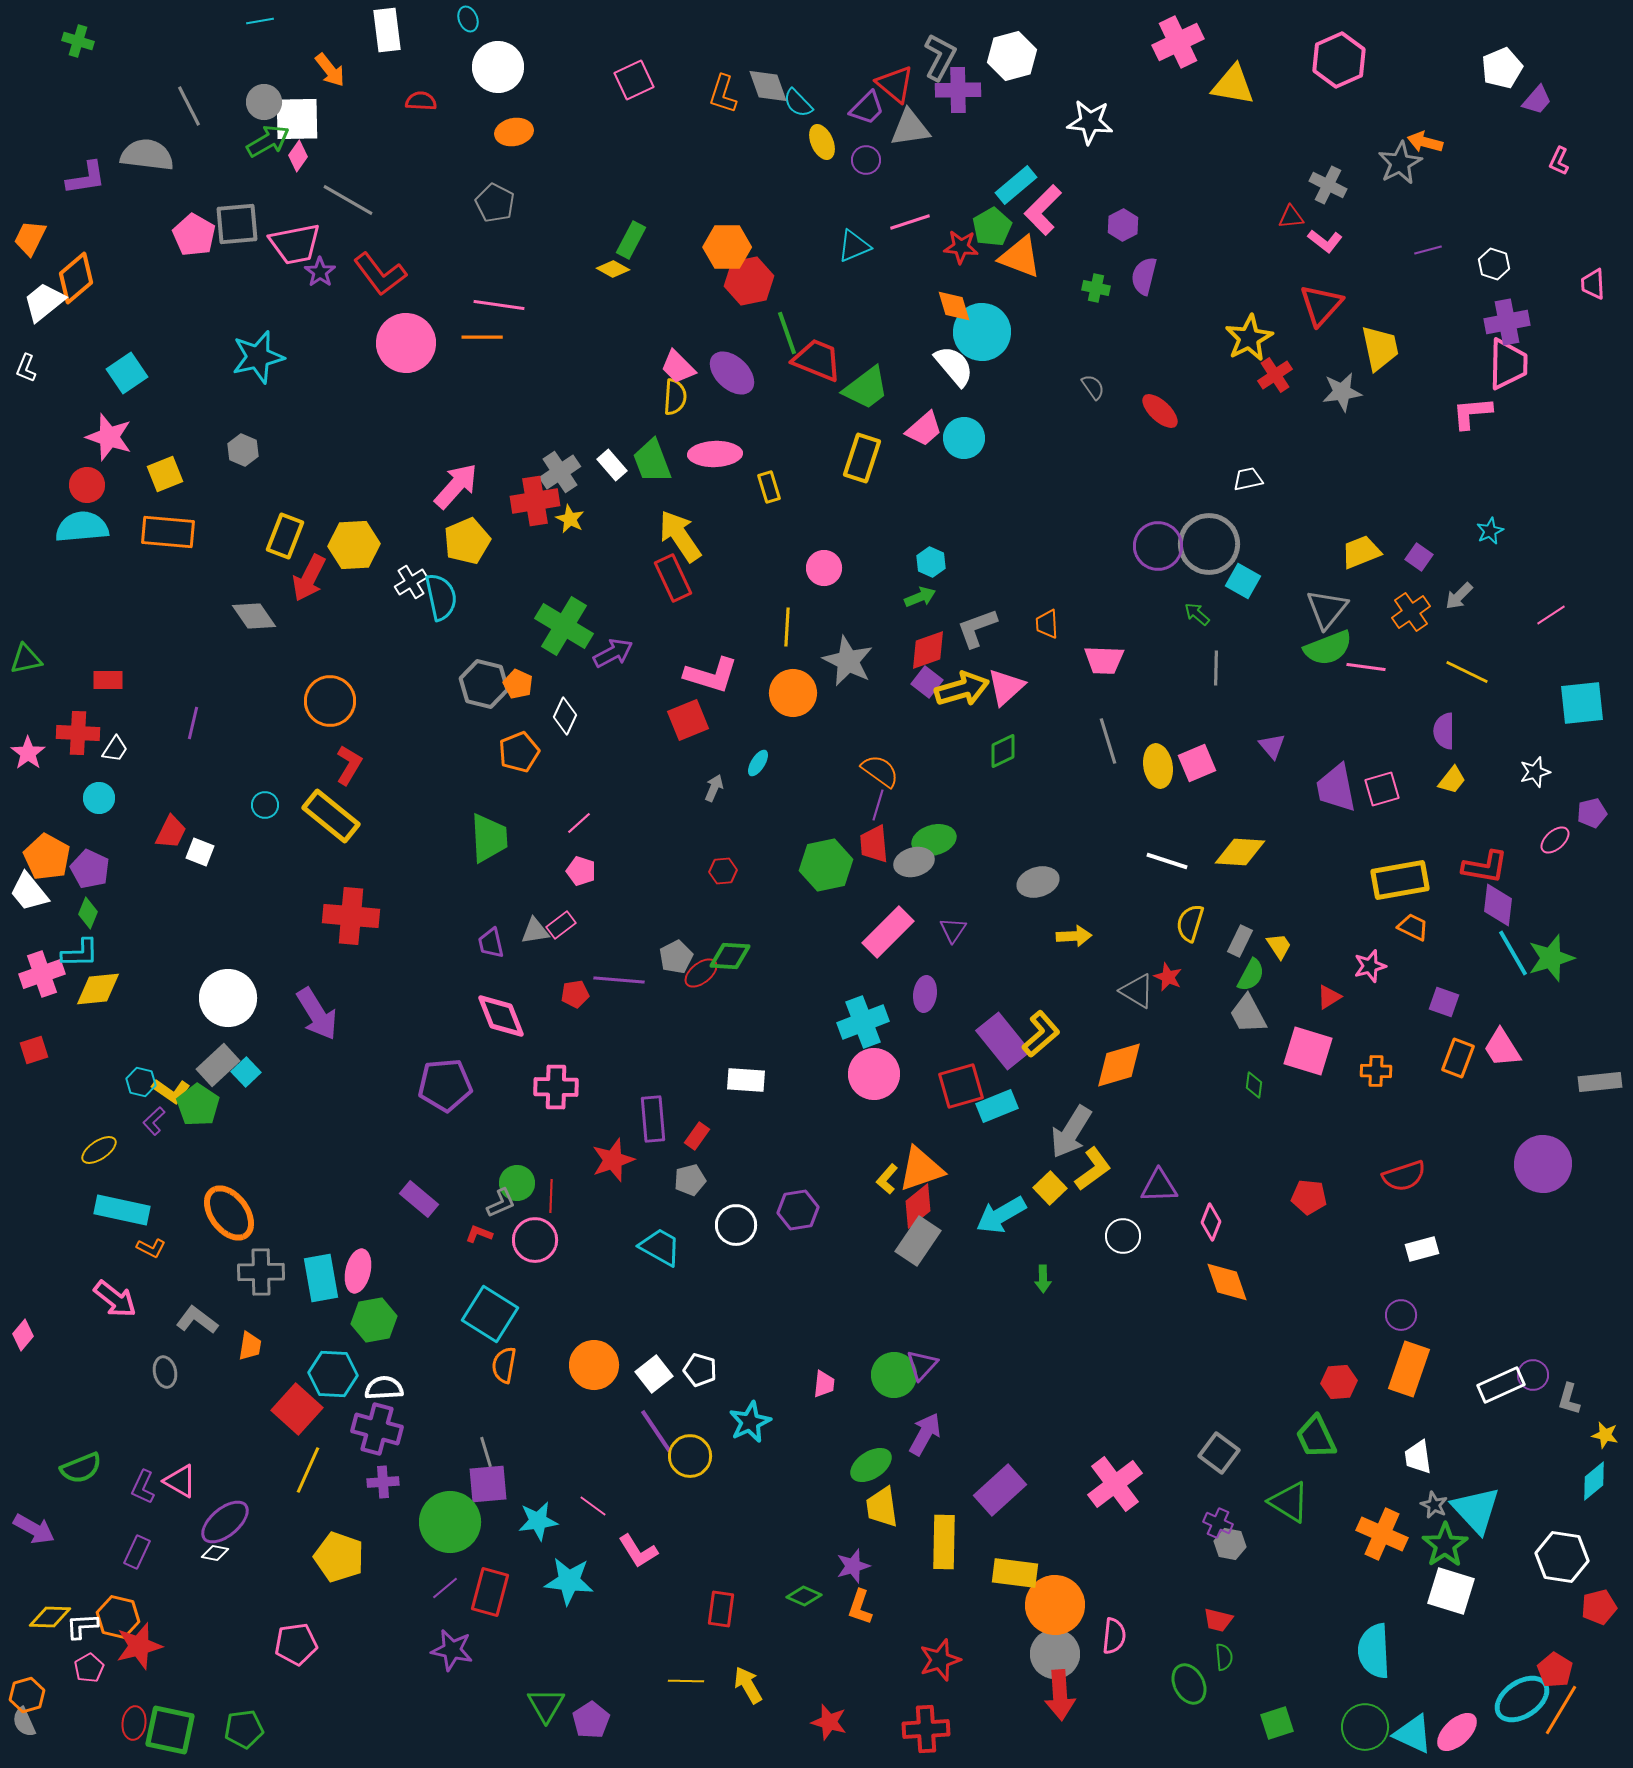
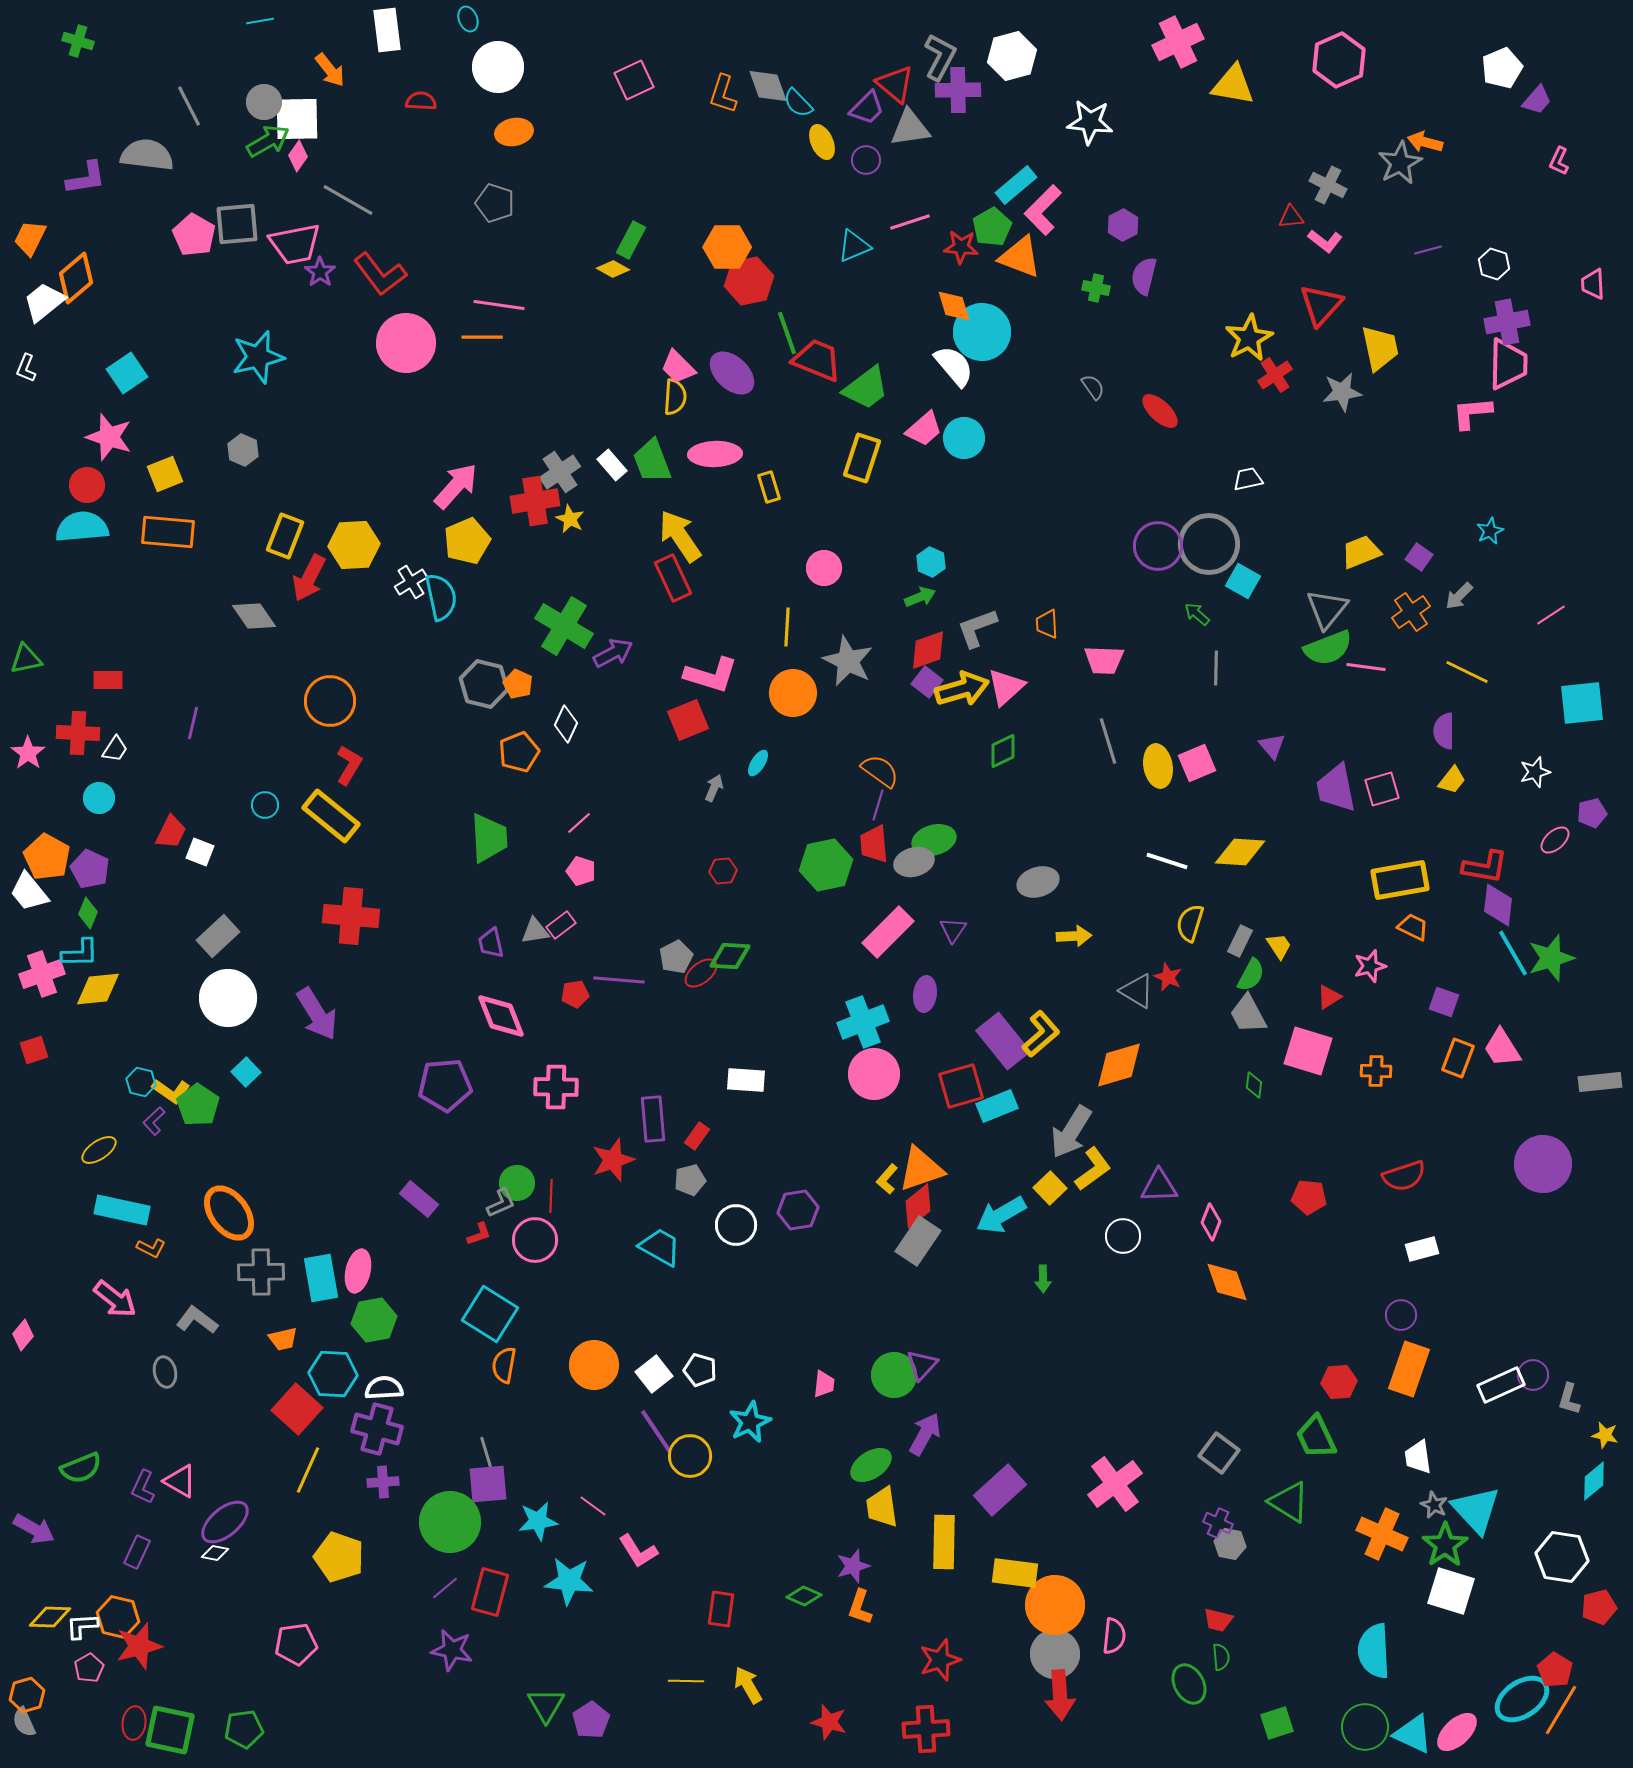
gray pentagon at (495, 203): rotated 9 degrees counterclockwise
white diamond at (565, 716): moved 1 px right, 8 px down
gray rectangle at (218, 1065): moved 129 px up
red L-shape at (479, 1234): rotated 140 degrees clockwise
orange trapezoid at (250, 1346): moved 33 px right, 7 px up; rotated 68 degrees clockwise
green semicircle at (1224, 1657): moved 3 px left
